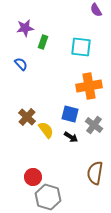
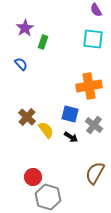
purple star: rotated 24 degrees counterclockwise
cyan square: moved 12 px right, 8 px up
brown semicircle: rotated 20 degrees clockwise
